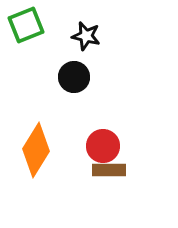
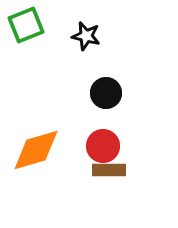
black circle: moved 32 px right, 16 px down
orange diamond: rotated 42 degrees clockwise
